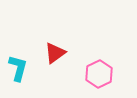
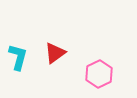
cyan L-shape: moved 11 px up
